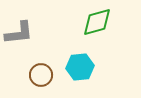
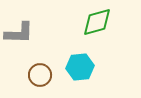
gray L-shape: rotated 8 degrees clockwise
brown circle: moved 1 px left
